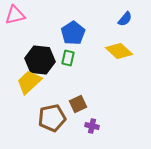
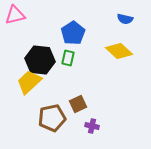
blue semicircle: rotated 63 degrees clockwise
